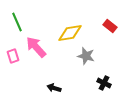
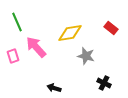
red rectangle: moved 1 px right, 2 px down
